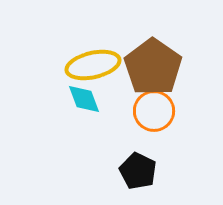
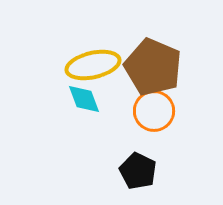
brown pentagon: rotated 12 degrees counterclockwise
